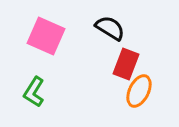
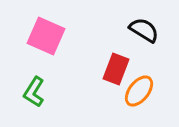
black semicircle: moved 34 px right, 2 px down
red rectangle: moved 10 px left, 5 px down
orange ellipse: rotated 12 degrees clockwise
